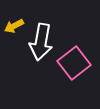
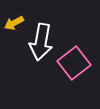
yellow arrow: moved 3 px up
